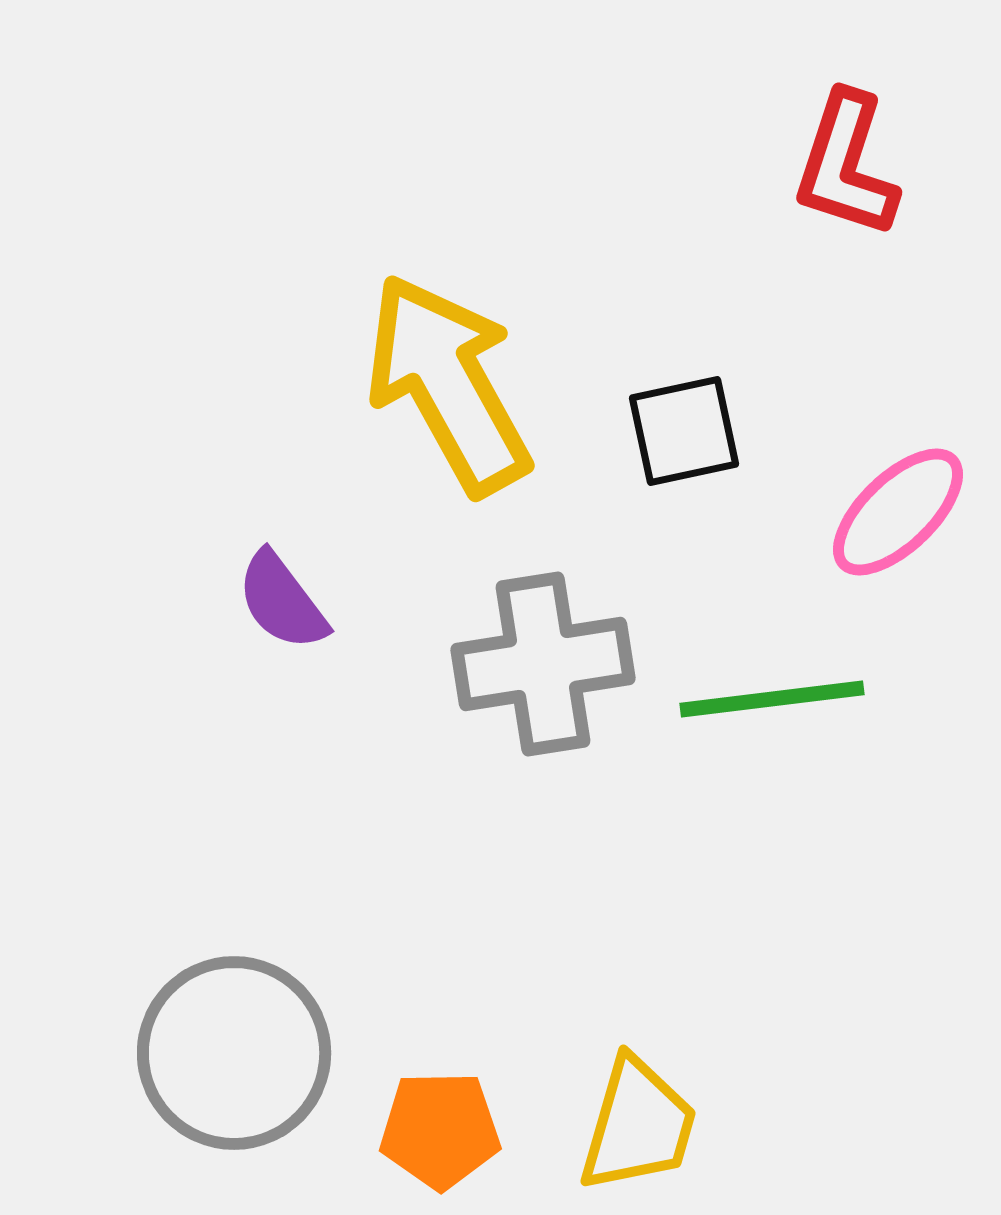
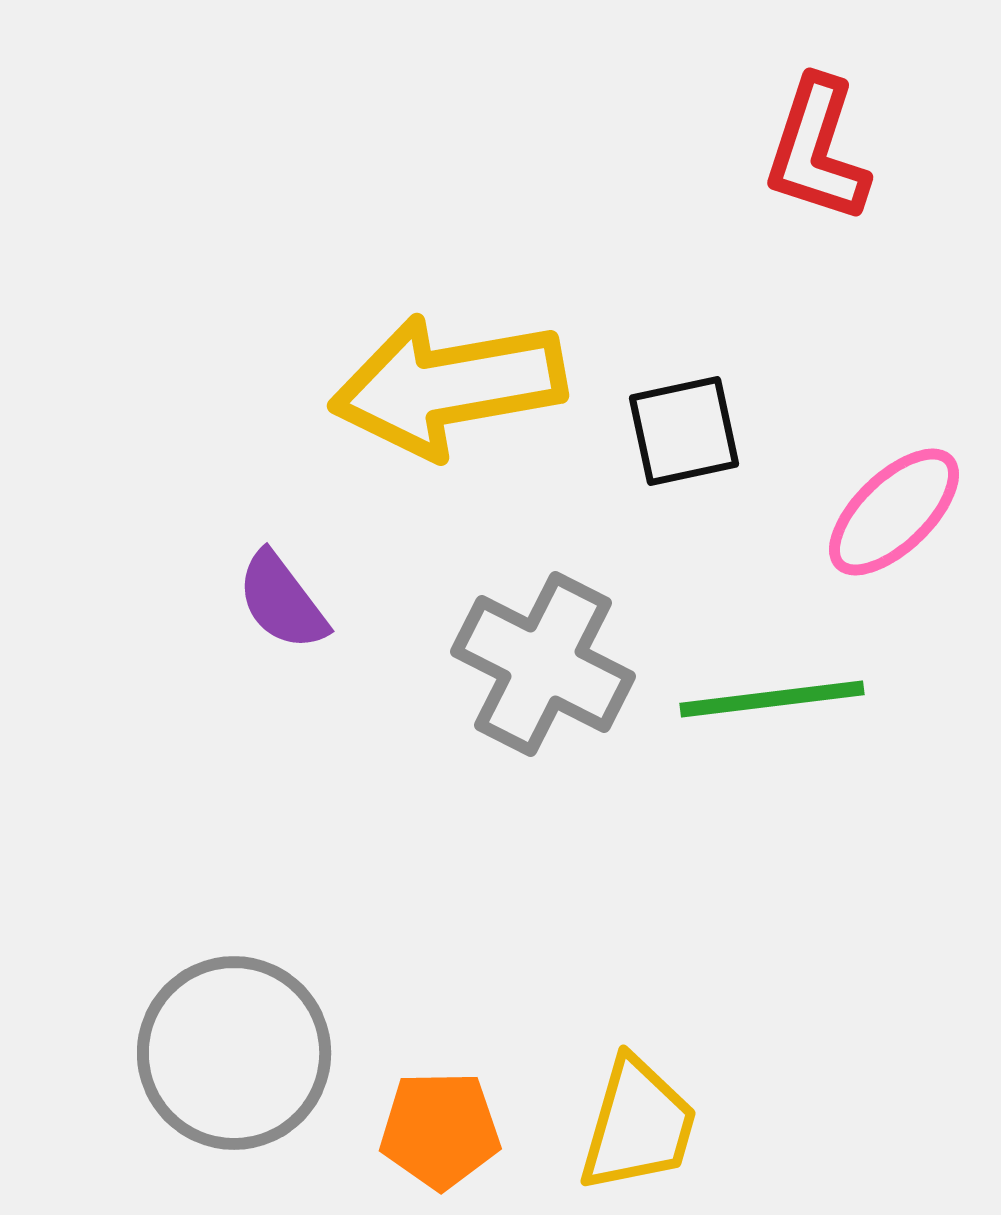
red L-shape: moved 29 px left, 15 px up
yellow arrow: moved 2 px down; rotated 71 degrees counterclockwise
pink ellipse: moved 4 px left
gray cross: rotated 36 degrees clockwise
